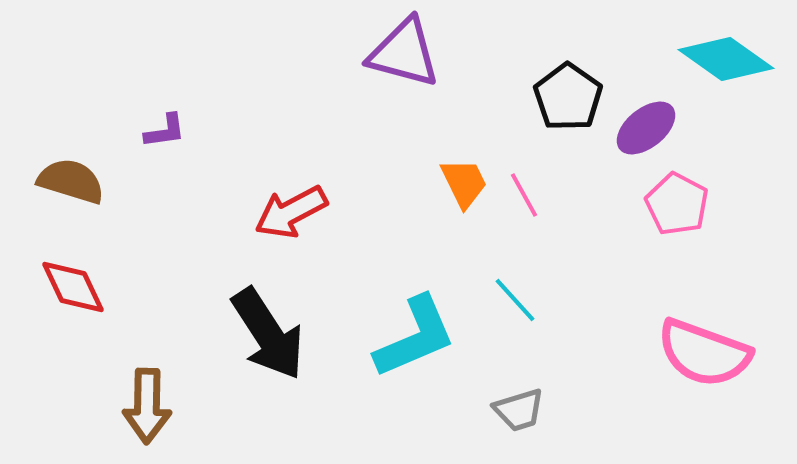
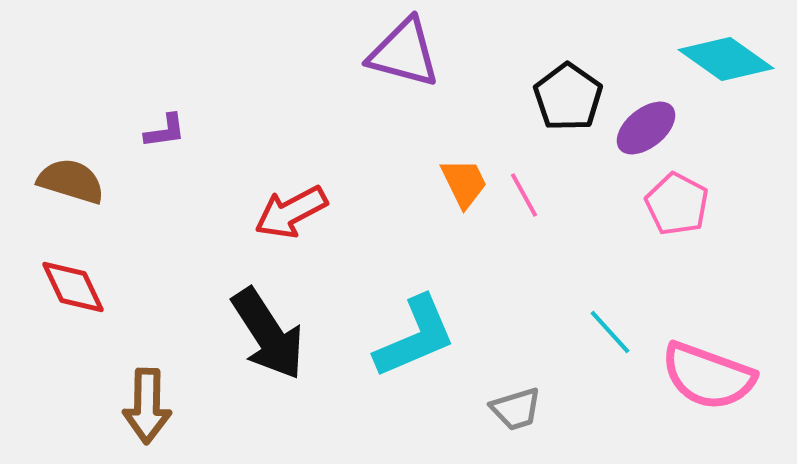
cyan line: moved 95 px right, 32 px down
pink semicircle: moved 4 px right, 23 px down
gray trapezoid: moved 3 px left, 1 px up
